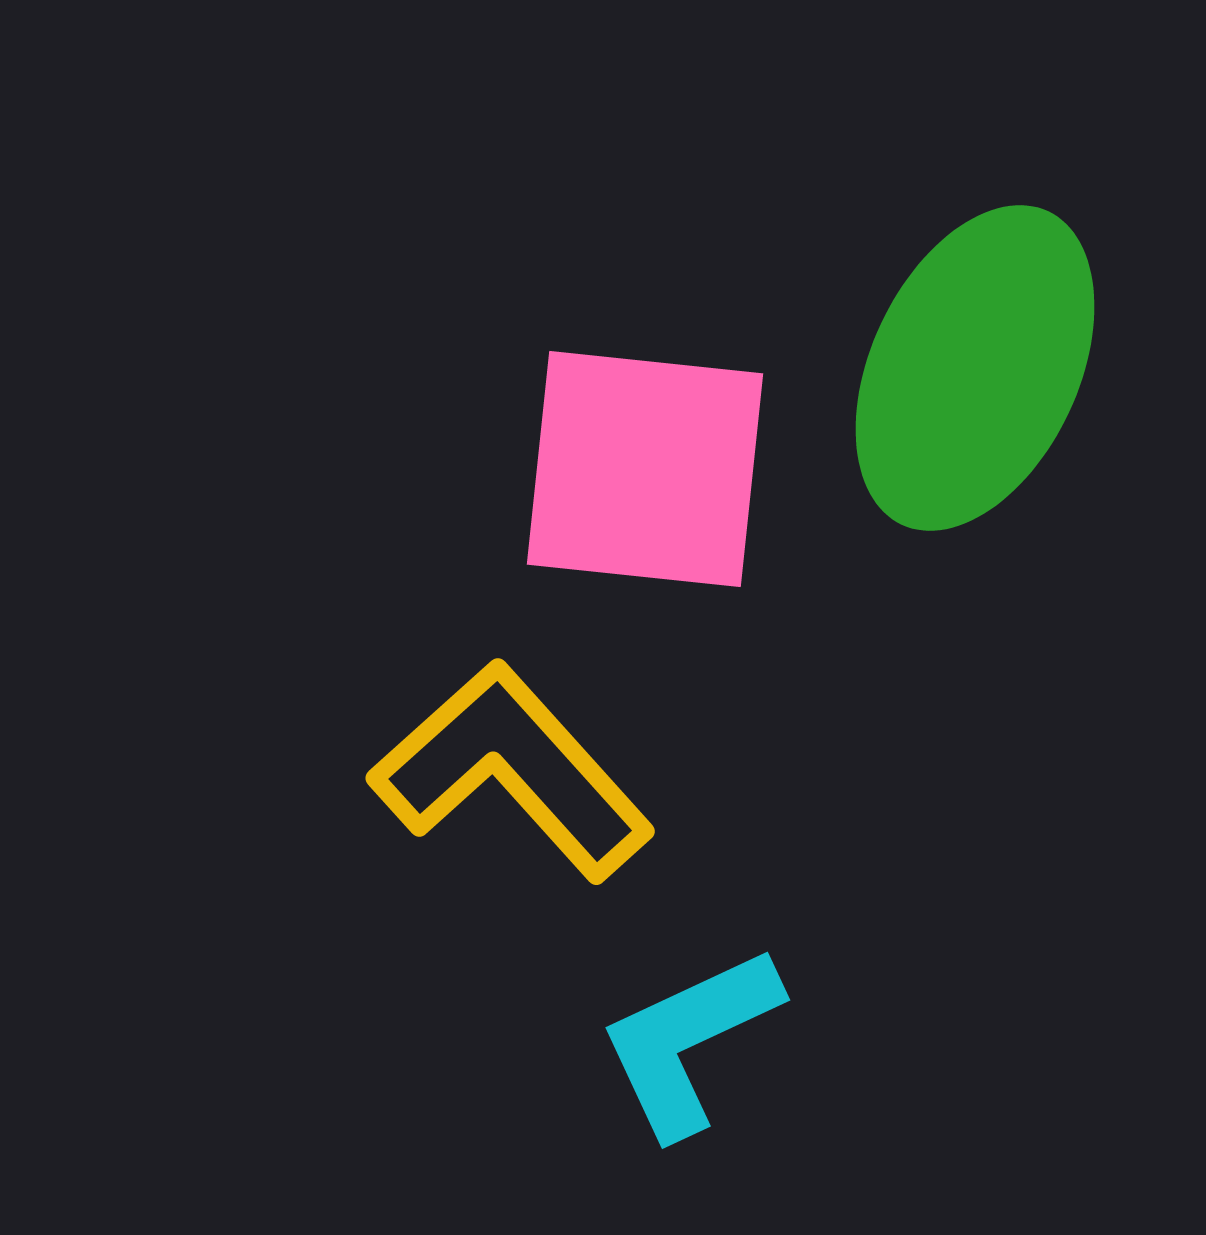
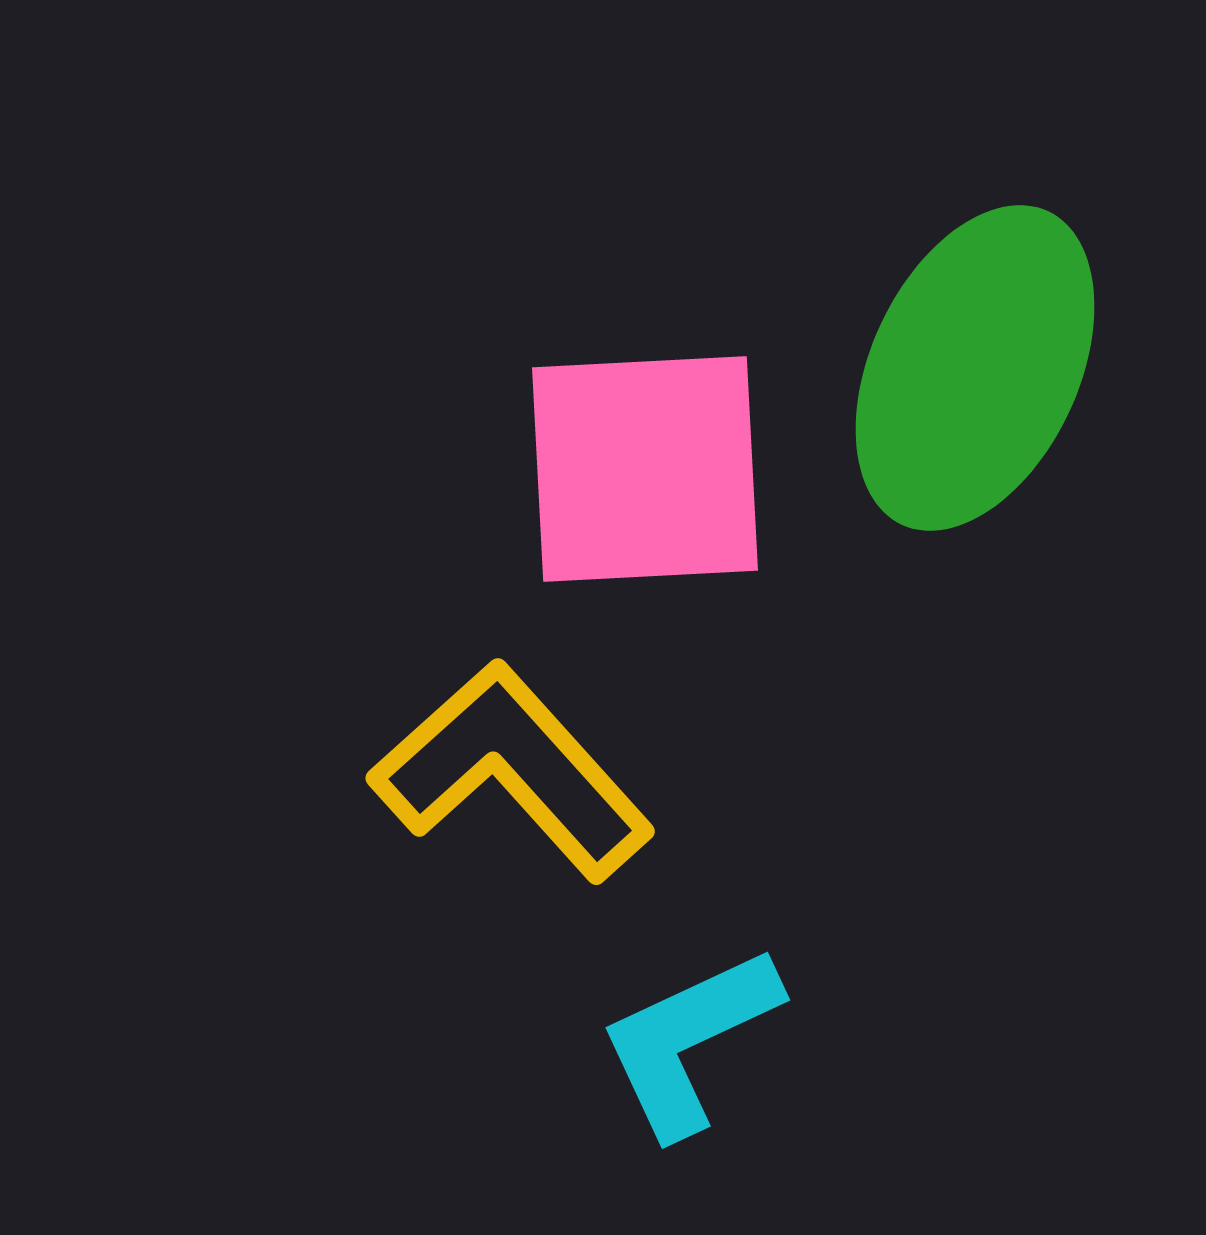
pink square: rotated 9 degrees counterclockwise
